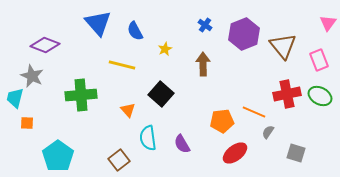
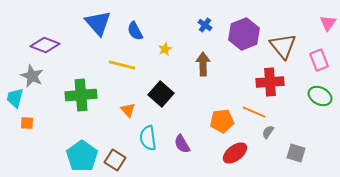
red cross: moved 17 px left, 12 px up; rotated 8 degrees clockwise
cyan pentagon: moved 24 px right
brown square: moved 4 px left; rotated 20 degrees counterclockwise
